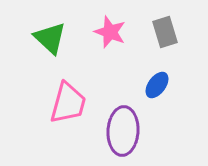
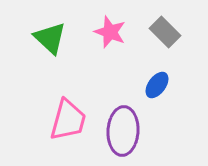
gray rectangle: rotated 28 degrees counterclockwise
pink trapezoid: moved 17 px down
